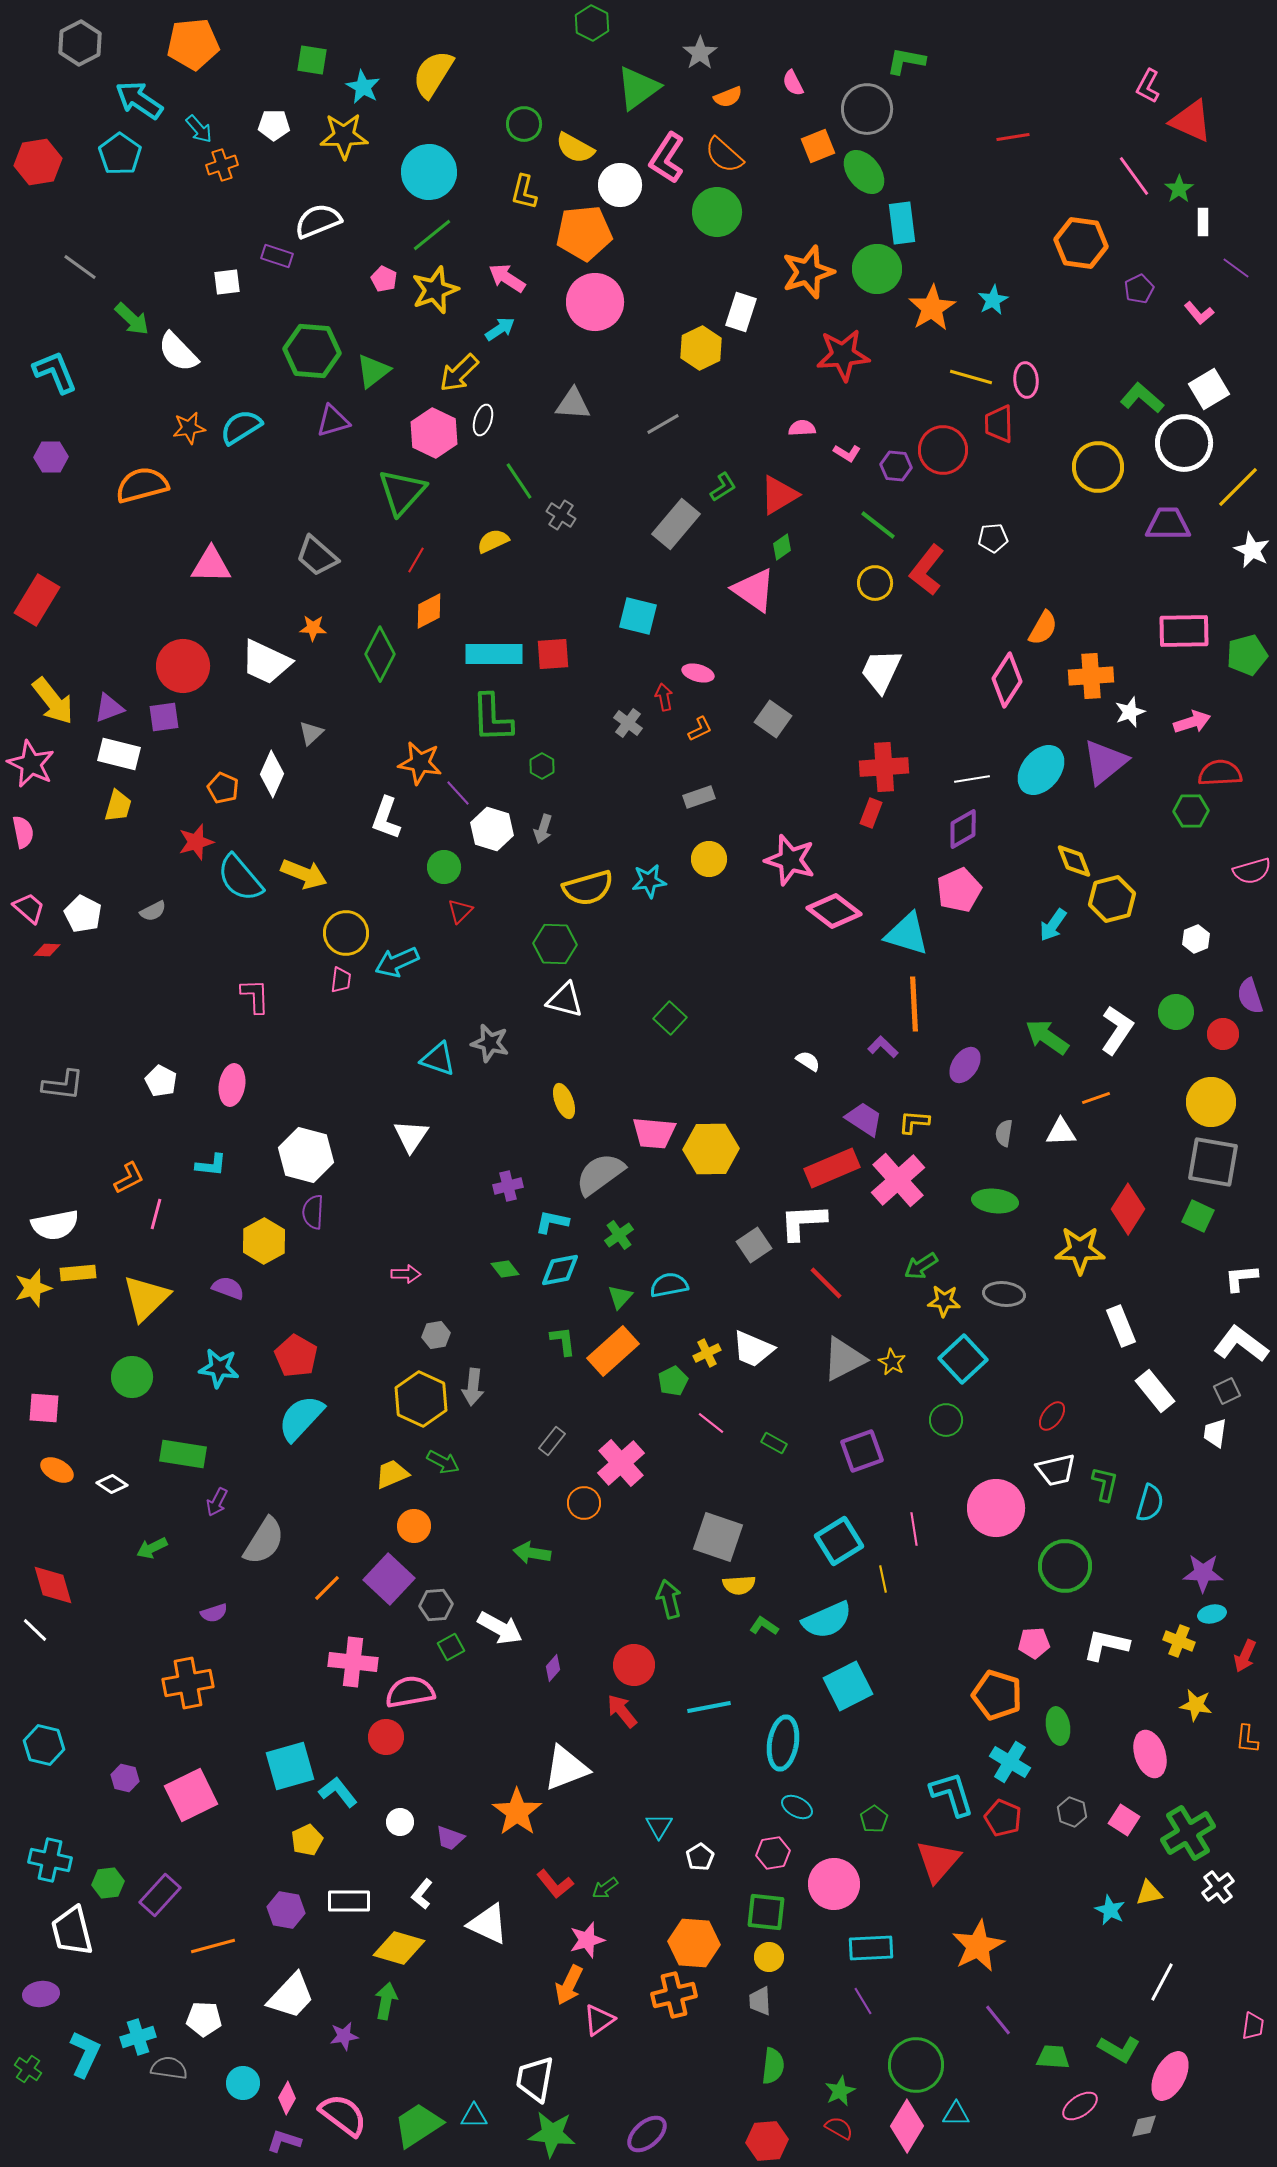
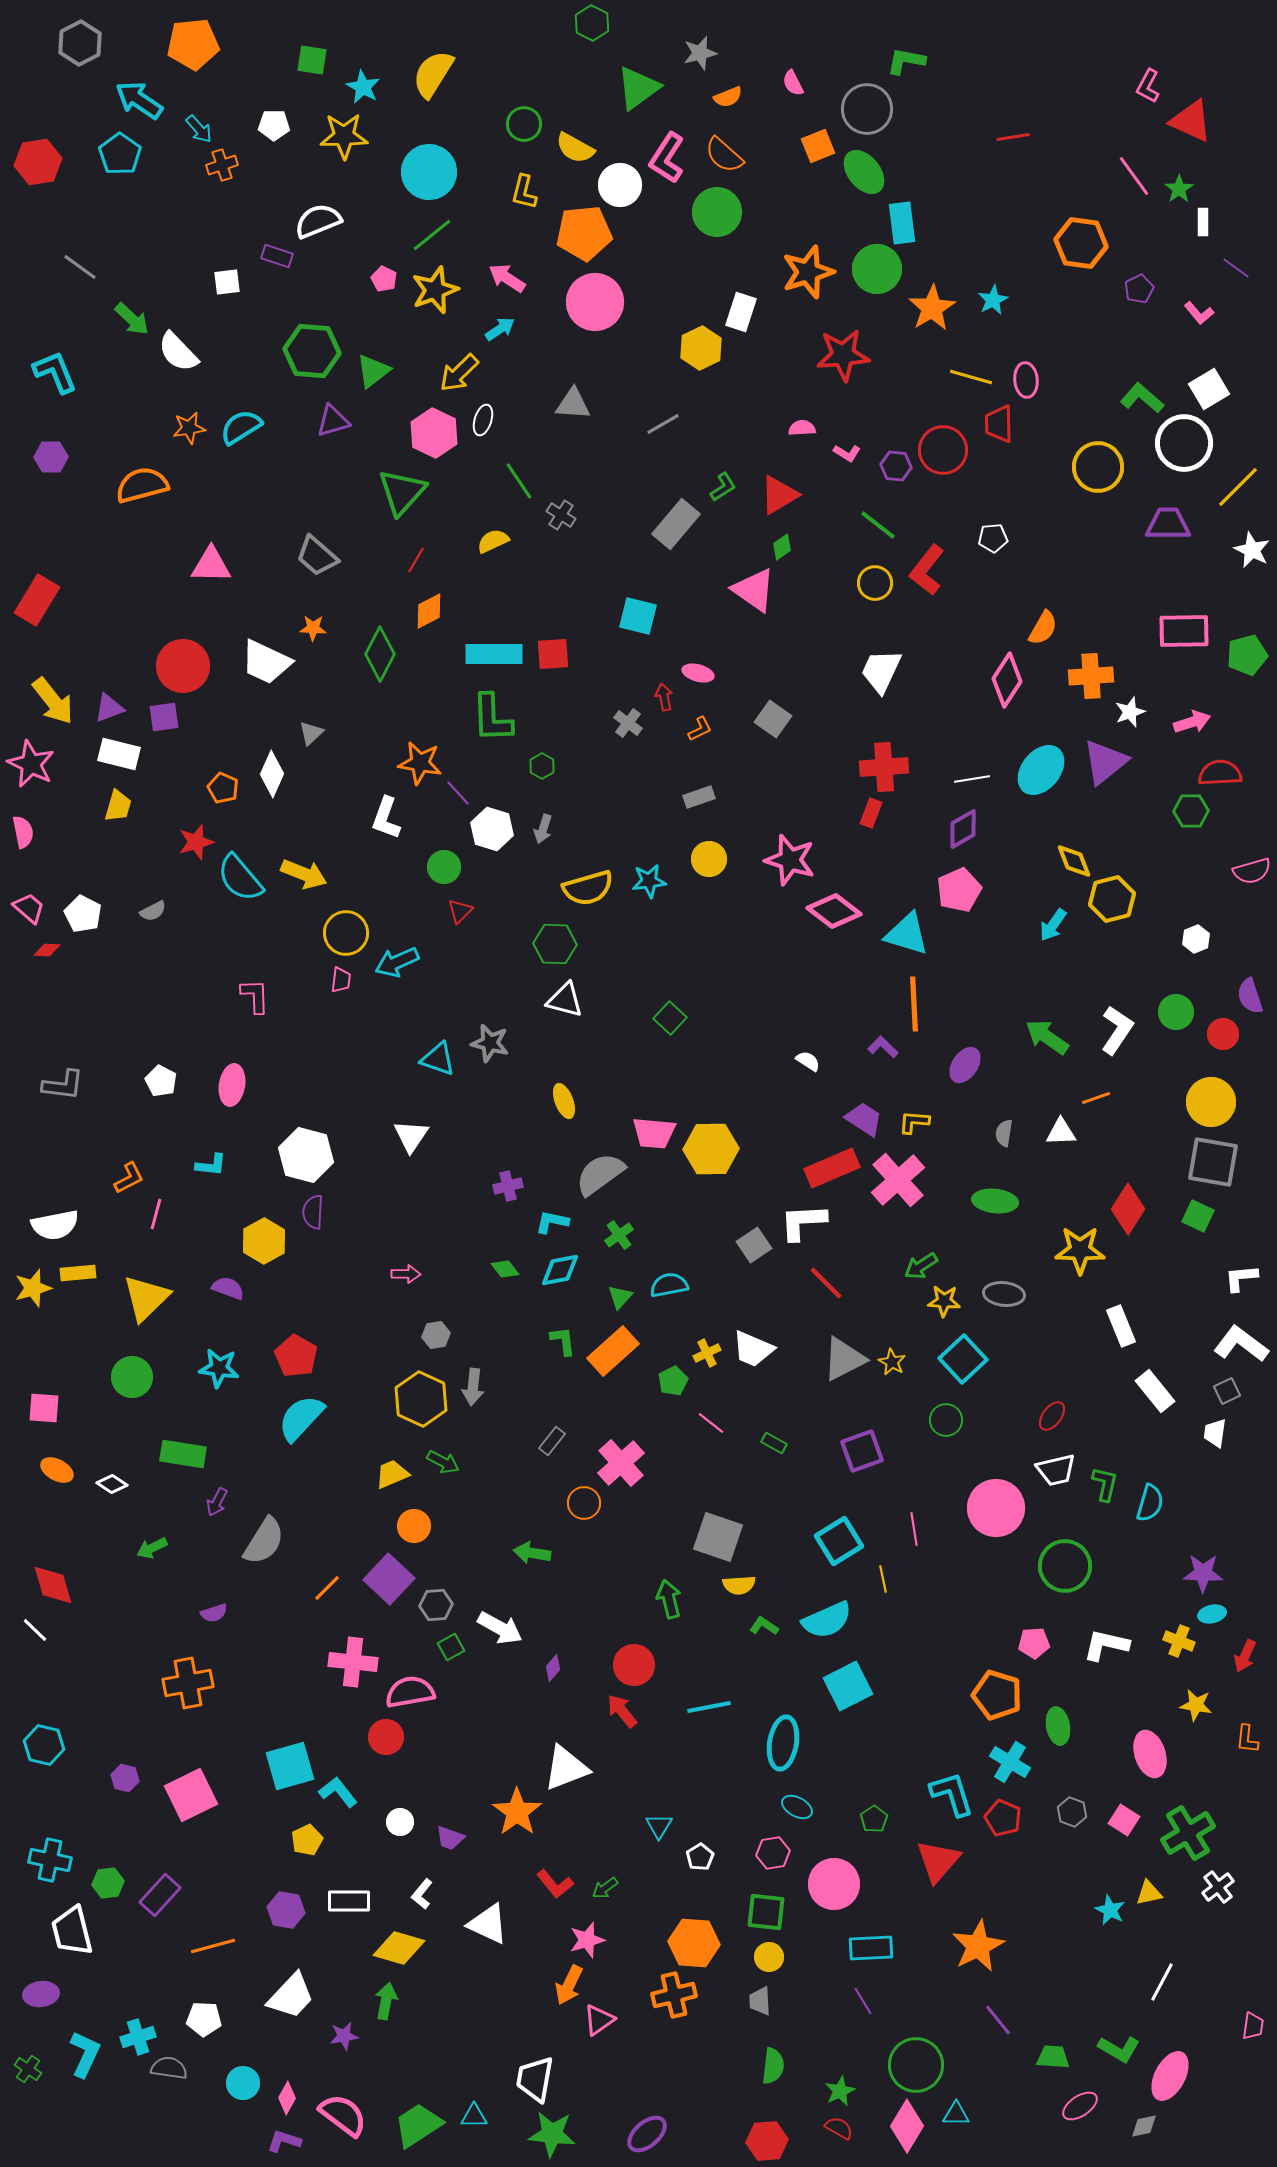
gray star at (700, 53): rotated 20 degrees clockwise
